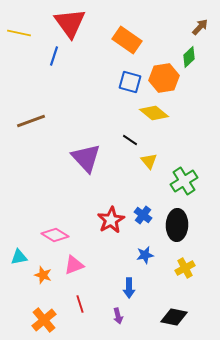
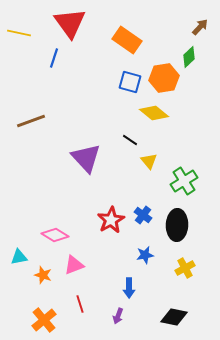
blue line: moved 2 px down
purple arrow: rotated 35 degrees clockwise
